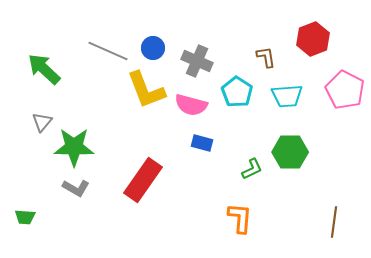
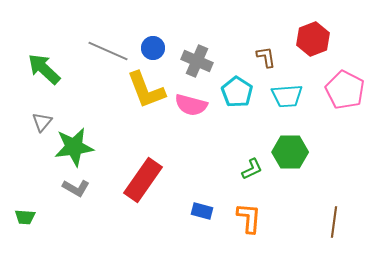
blue rectangle: moved 68 px down
green star: rotated 9 degrees counterclockwise
orange L-shape: moved 9 px right
